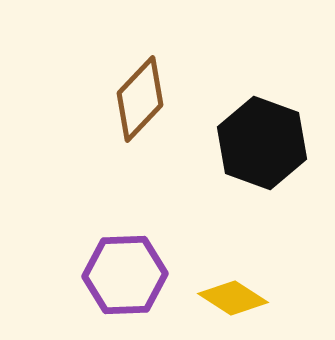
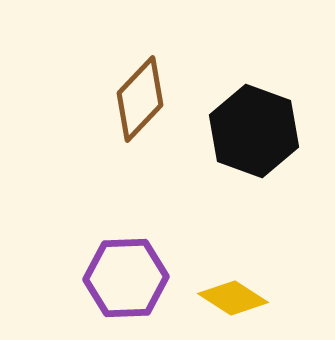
black hexagon: moved 8 px left, 12 px up
purple hexagon: moved 1 px right, 3 px down
